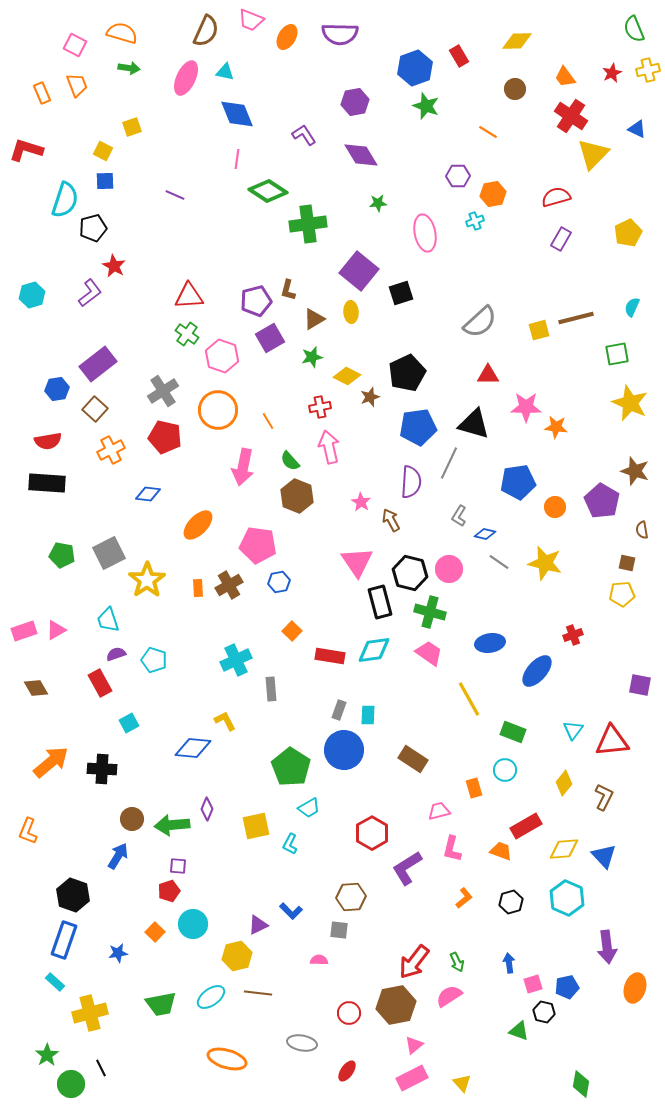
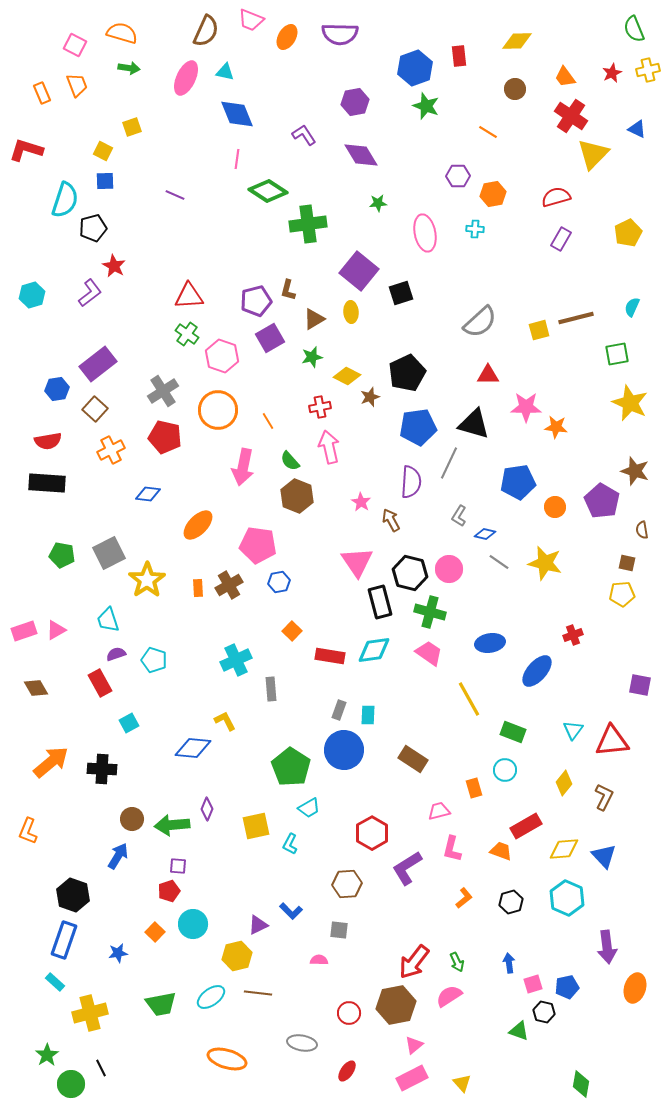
red rectangle at (459, 56): rotated 25 degrees clockwise
cyan cross at (475, 221): moved 8 px down; rotated 24 degrees clockwise
brown hexagon at (351, 897): moved 4 px left, 13 px up
